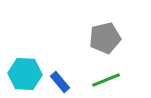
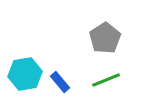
gray pentagon: rotated 20 degrees counterclockwise
cyan hexagon: rotated 12 degrees counterclockwise
